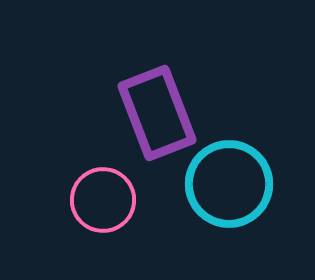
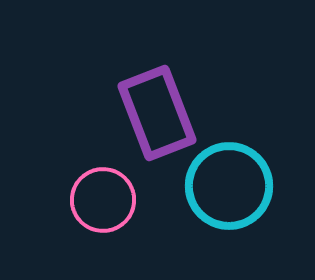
cyan circle: moved 2 px down
